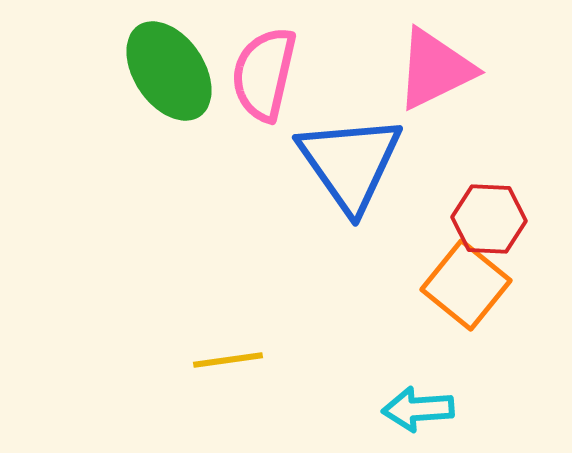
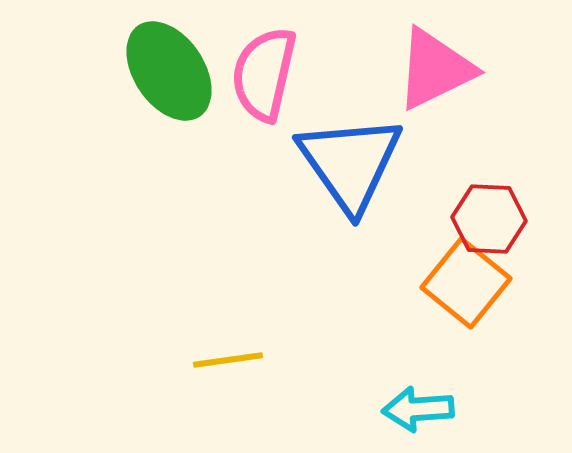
orange square: moved 2 px up
